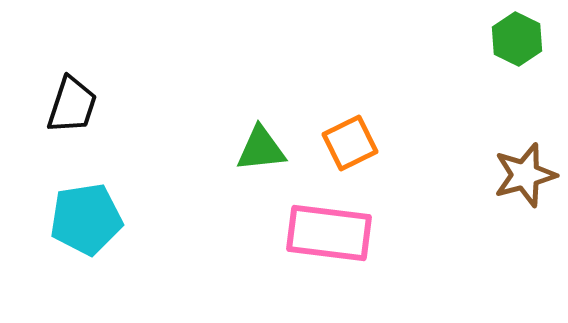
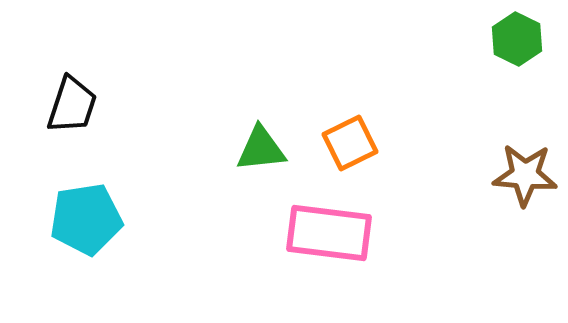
brown star: rotated 20 degrees clockwise
